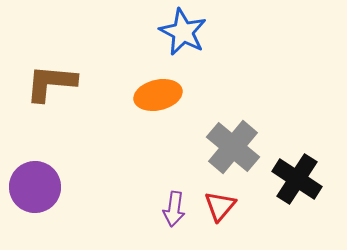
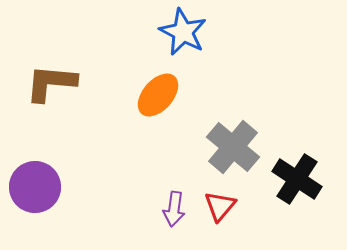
orange ellipse: rotated 36 degrees counterclockwise
